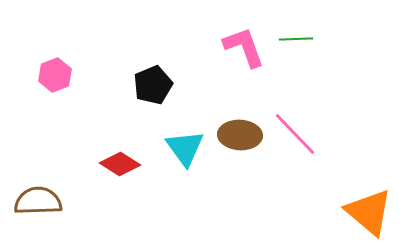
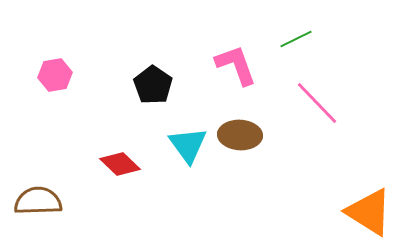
green line: rotated 24 degrees counterclockwise
pink L-shape: moved 8 px left, 18 px down
pink hexagon: rotated 12 degrees clockwise
black pentagon: rotated 15 degrees counterclockwise
pink line: moved 22 px right, 31 px up
cyan triangle: moved 3 px right, 3 px up
red diamond: rotated 12 degrees clockwise
orange triangle: rotated 8 degrees counterclockwise
